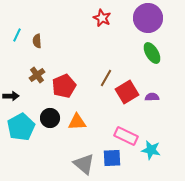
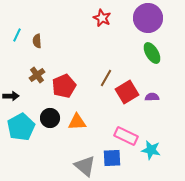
gray triangle: moved 1 px right, 2 px down
